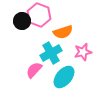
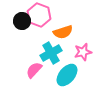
cyan ellipse: moved 3 px right, 2 px up
